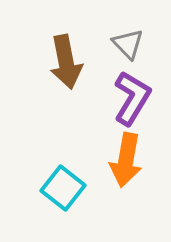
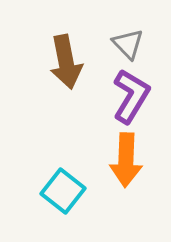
purple L-shape: moved 1 px left, 2 px up
orange arrow: rotated 8 degrees counterclockwise
cyan square: moved 3 px down
